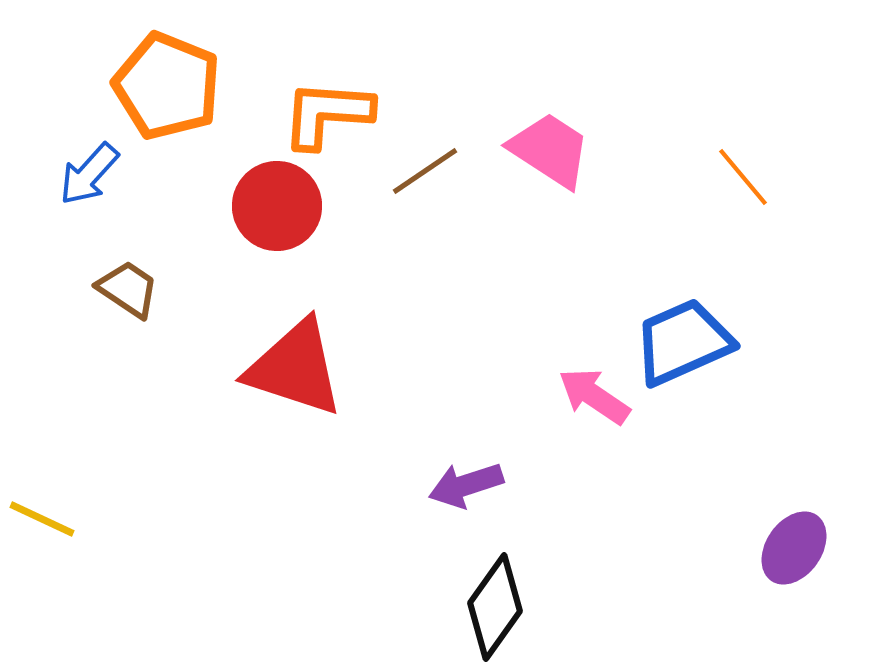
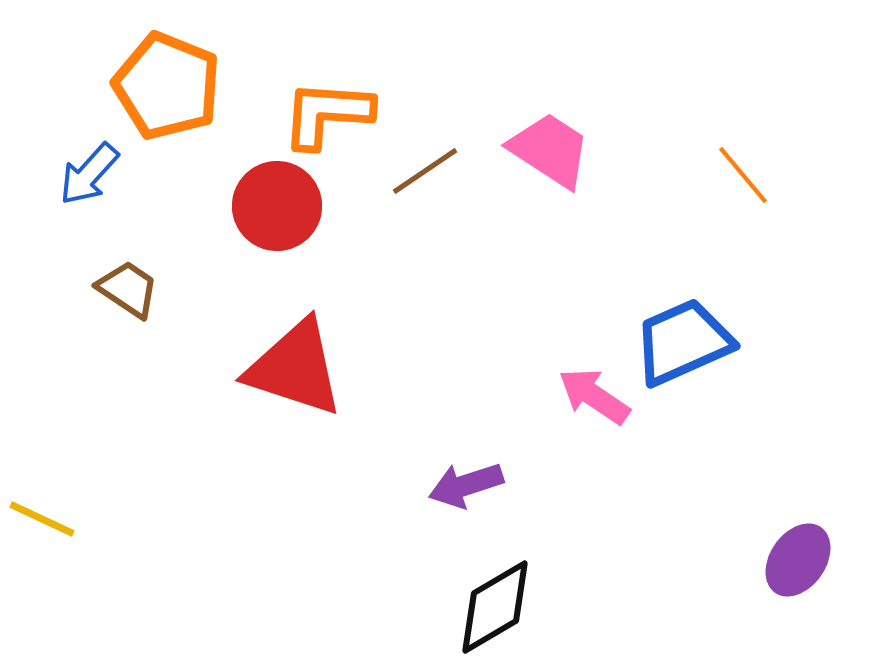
orange line: moved 2 px up
purple ellipse: moved 4 px right, 12 px down
black diamond: rotated 24 degrees clockwise
